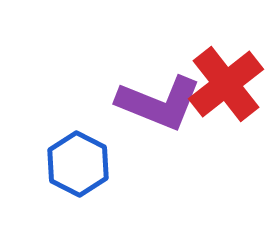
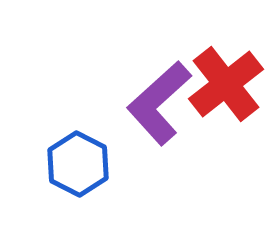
purple L-shape: rotated 116 degrees clockwise
